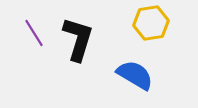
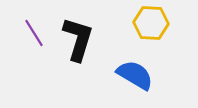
yellow hexagon: rotated 12 degrees clockwise
